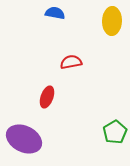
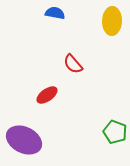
red semicircle: moved 2 px right, 2 px down; rotated 120 degrees counterclockwise
red ellipse: moved 2 px up; rotated 35 degrees clockwise
green pentagon: rotated 20 degrees counterclockwise
purple ellipse: moved 1 px down
